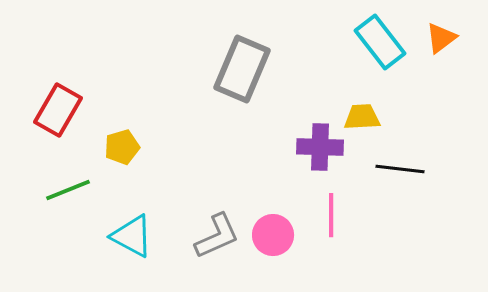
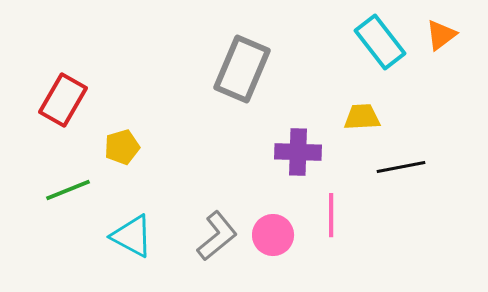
orange triangle: moved 3 px up
red rectangle: moved 5 px right, 10 px up
purple cross: moved 22 px left, 5 px down
black line: moved 1 px right, 2 px up; rotated 18 degrees counterclockwise
gray L-shape: rotated 15 degrees counterclockwise
